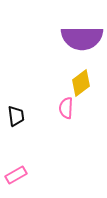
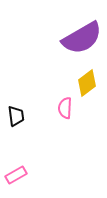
purple semicircle: rotated 30 degrees counterclockwise
yellow diamond: moved 6 px right
pink semicircle: moved 1 px left
